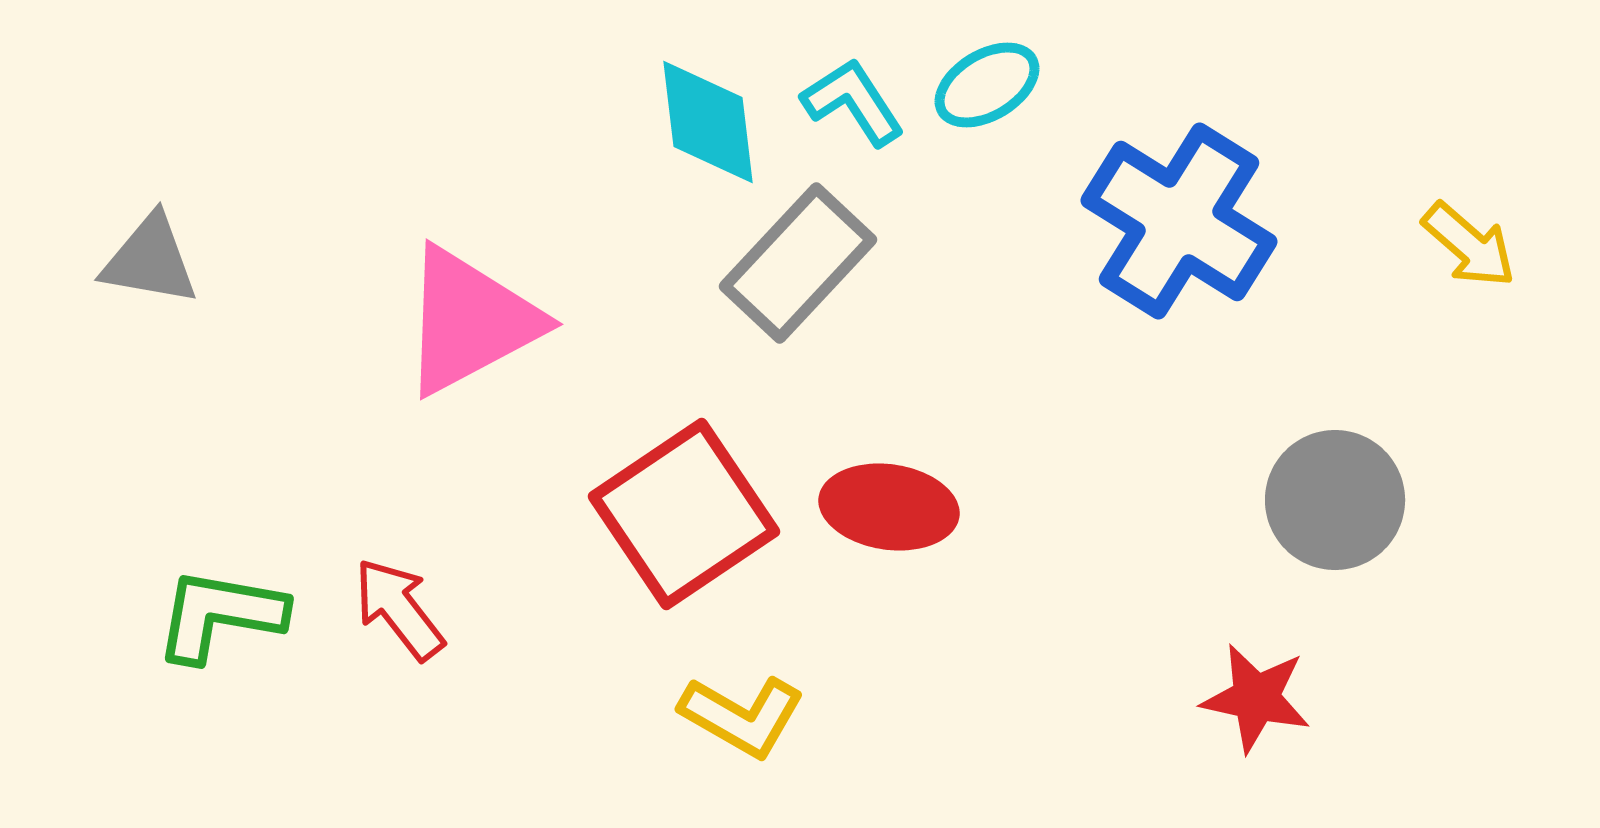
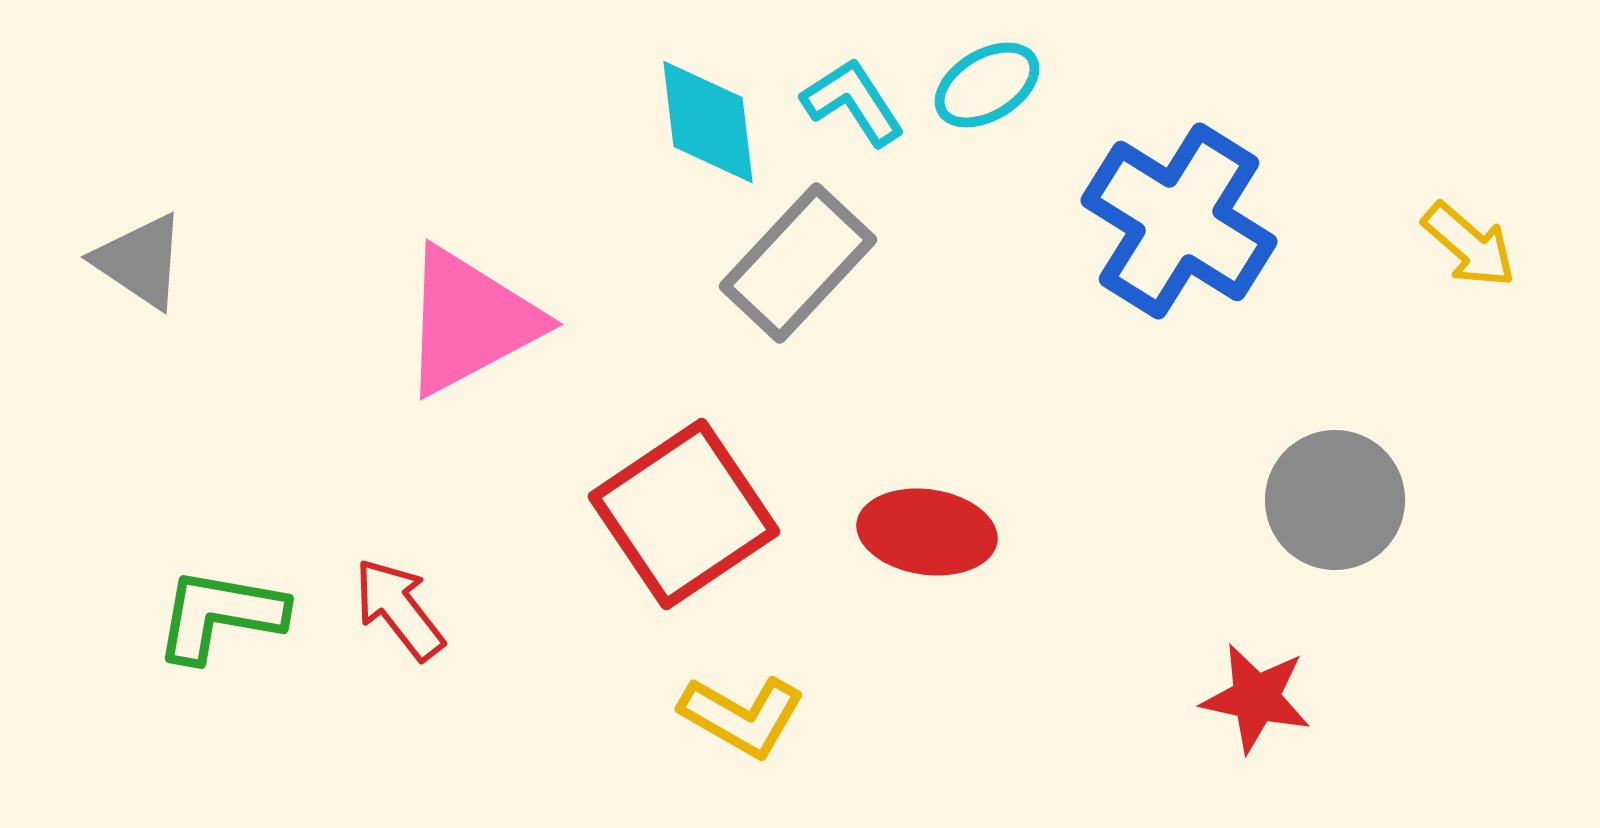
gray triangle: moved 10 px left, 1 px down; rotated 24 degrees clockwise
red ellipse: moved 38 px right, 25 px down
